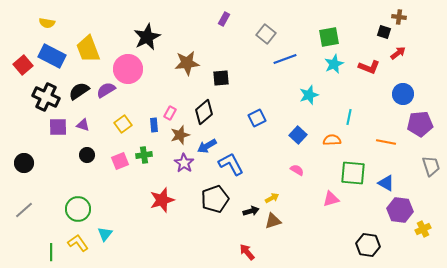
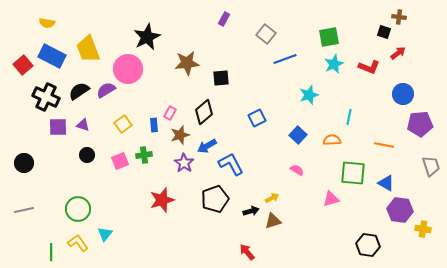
orange line at (386, 142): moved 2 px left, 3 px down
gray line at (24, 210): rotated 30 degrees clockwise
yellow cross at (423, 229): rotated 35 degrees clockwise
